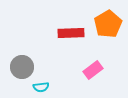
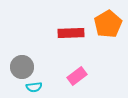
pink rectangle: moved 16 px left, 6 px down
cyan semicircle: moved 7 px left
